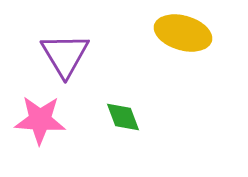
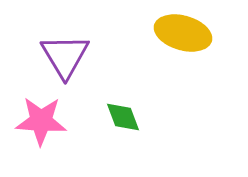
purple triangle: moved 1 px down
pink star: moved 1 px right, 1 px down
